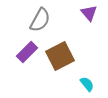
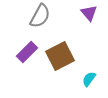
gray semicircle: moved 4 px up
cyan semicircle: moved 2 px right, 5 px up; rotated 105 degrees counterclockwise
